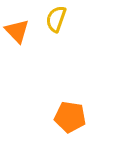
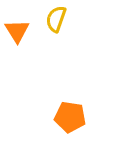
orange triangle: rotated 12 degrees clockwise
